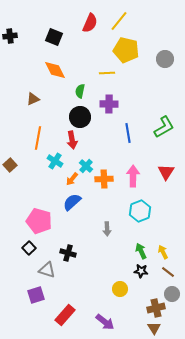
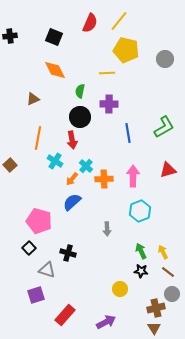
red triangle at (166, 172): moved 2 px right, 2 px up; rotated 42 degrees clockwise
purple arrow at (105, 322): moved 1 px right; rotated 66 degrees counterclockwise
